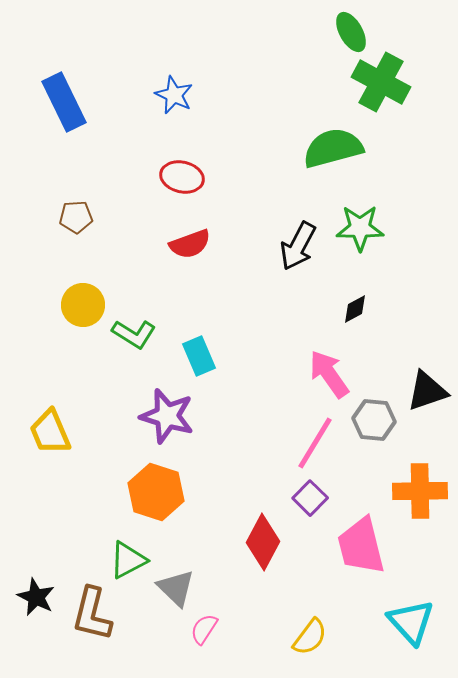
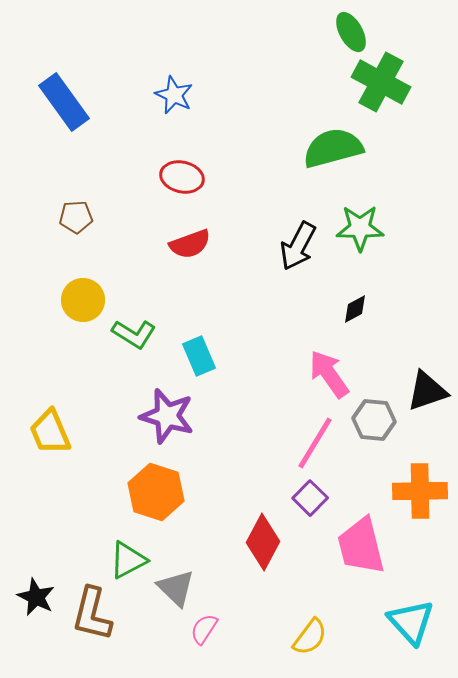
blue rectangle: rotated 10 degrees counterclockwise
yellow circle: moved 5 px up
